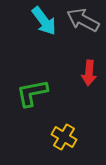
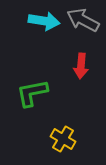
cyan arrow: rotated 44 degrees counterclockwise
red arrow: moved 8 px left, 7 px up
yellow cross: moved 1 px left, 2 px down
